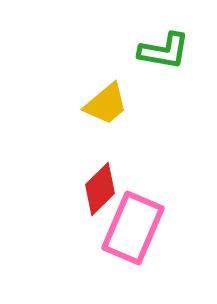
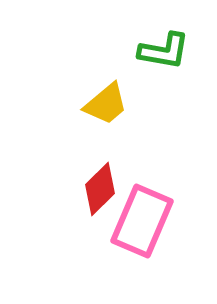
pink rectangle: moved 9 px right, 7 px up
